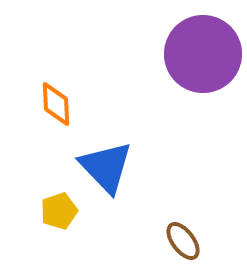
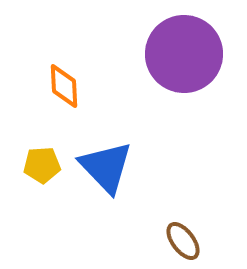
purple circle: moved 19 px left
orange diamond: moved 8 px right, 18 px up
yellow pentagon: moved 17 px left, 46 px up; rotated 15 degrees clockwise
